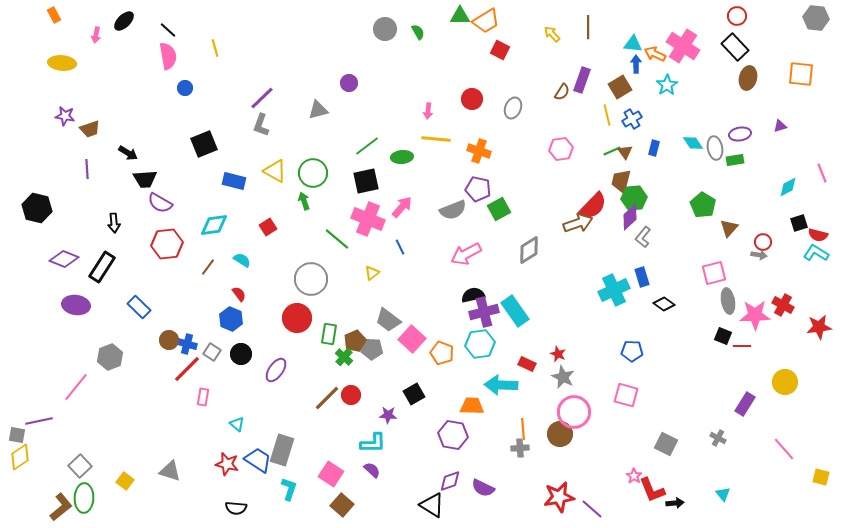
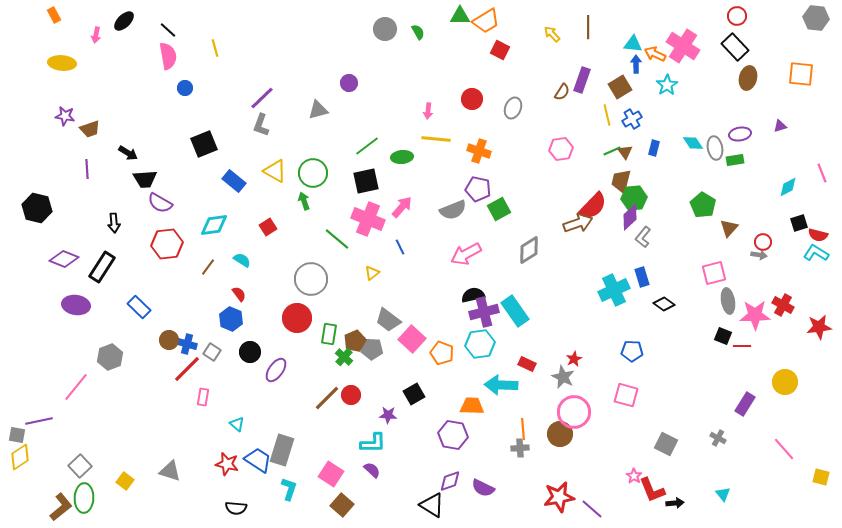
blue rectangle at (234, 181): rotated 25 degrees clockwise
black circle at (241, 354): moved 9 px right, 2 px up
red star at (558, 354): moved 16 px right, 5 px down; rotated 21 degrees clockwise
